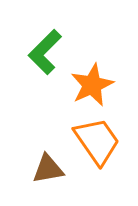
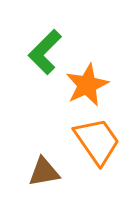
orange star: moved 5 px left
brown triangle: moved 4 px left, 3 px down
